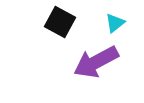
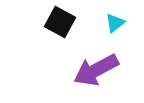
purple arrow: moved 8 px down
